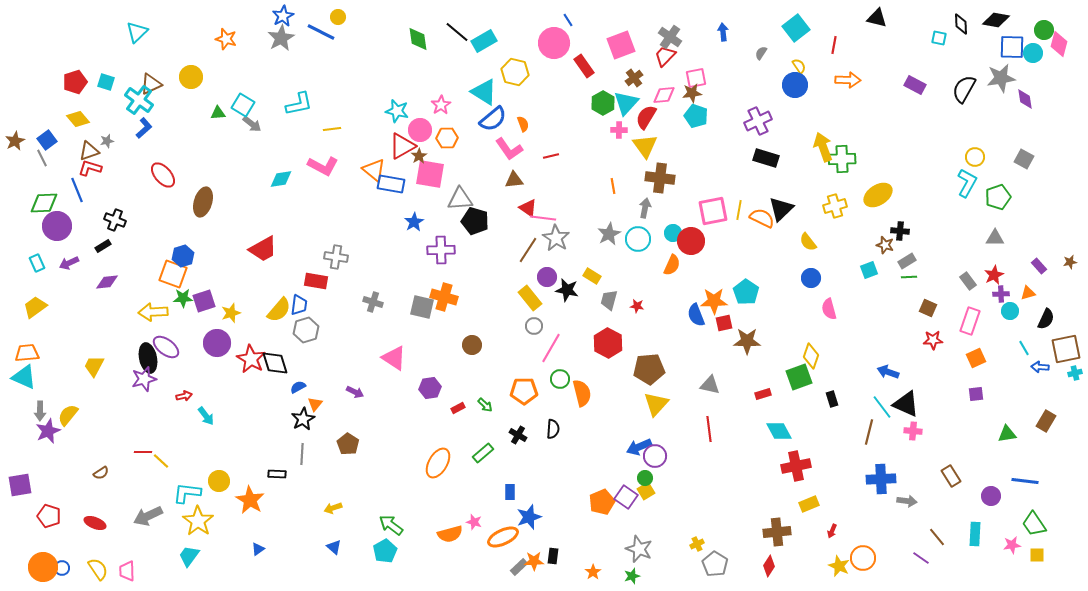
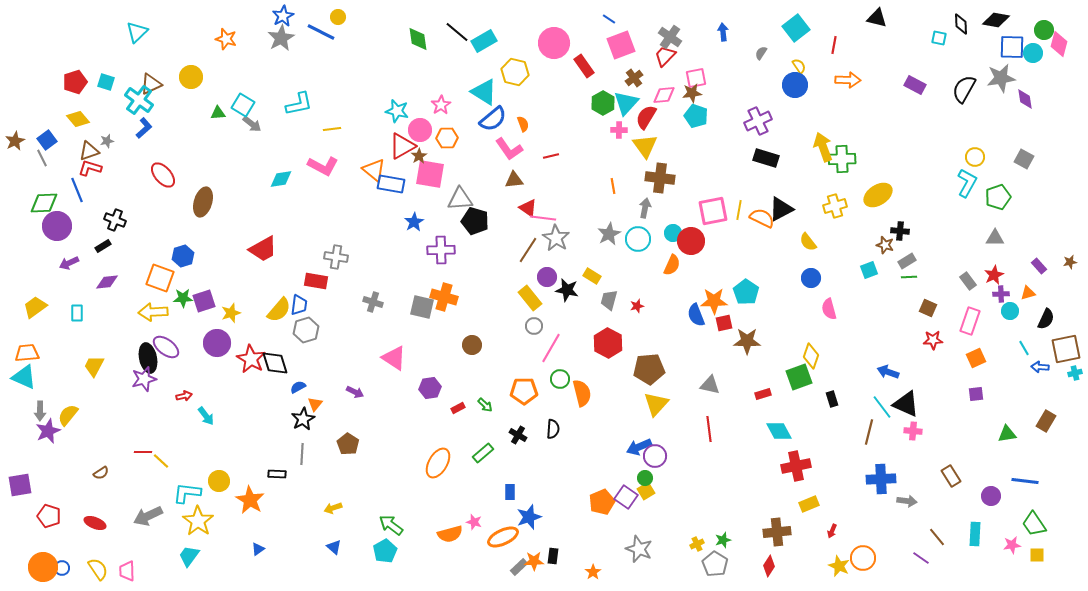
blue line at (568, 20): moved 41 px right, 1 px up; rotated 24 degrees counterclockwise
black triangle at (781, 209): rotated 16 degrees clockwise
cyan rectangle at (37, 263): moved 40 px right, 50 px down; rotated 24 degrees clockwise
orange square at (173, 274): moved 13 px left, 4 px down
red star at (637, 306): rotated 24 degrees counterclockwise
green star at (632, 576): moved 91 px right, 36 px up
